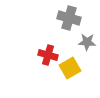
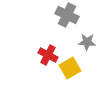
gray cross: moved 2 px left, 3 px up; rotated 10 degrees clockwise
red cross: rotated 12 degrees clockwise
